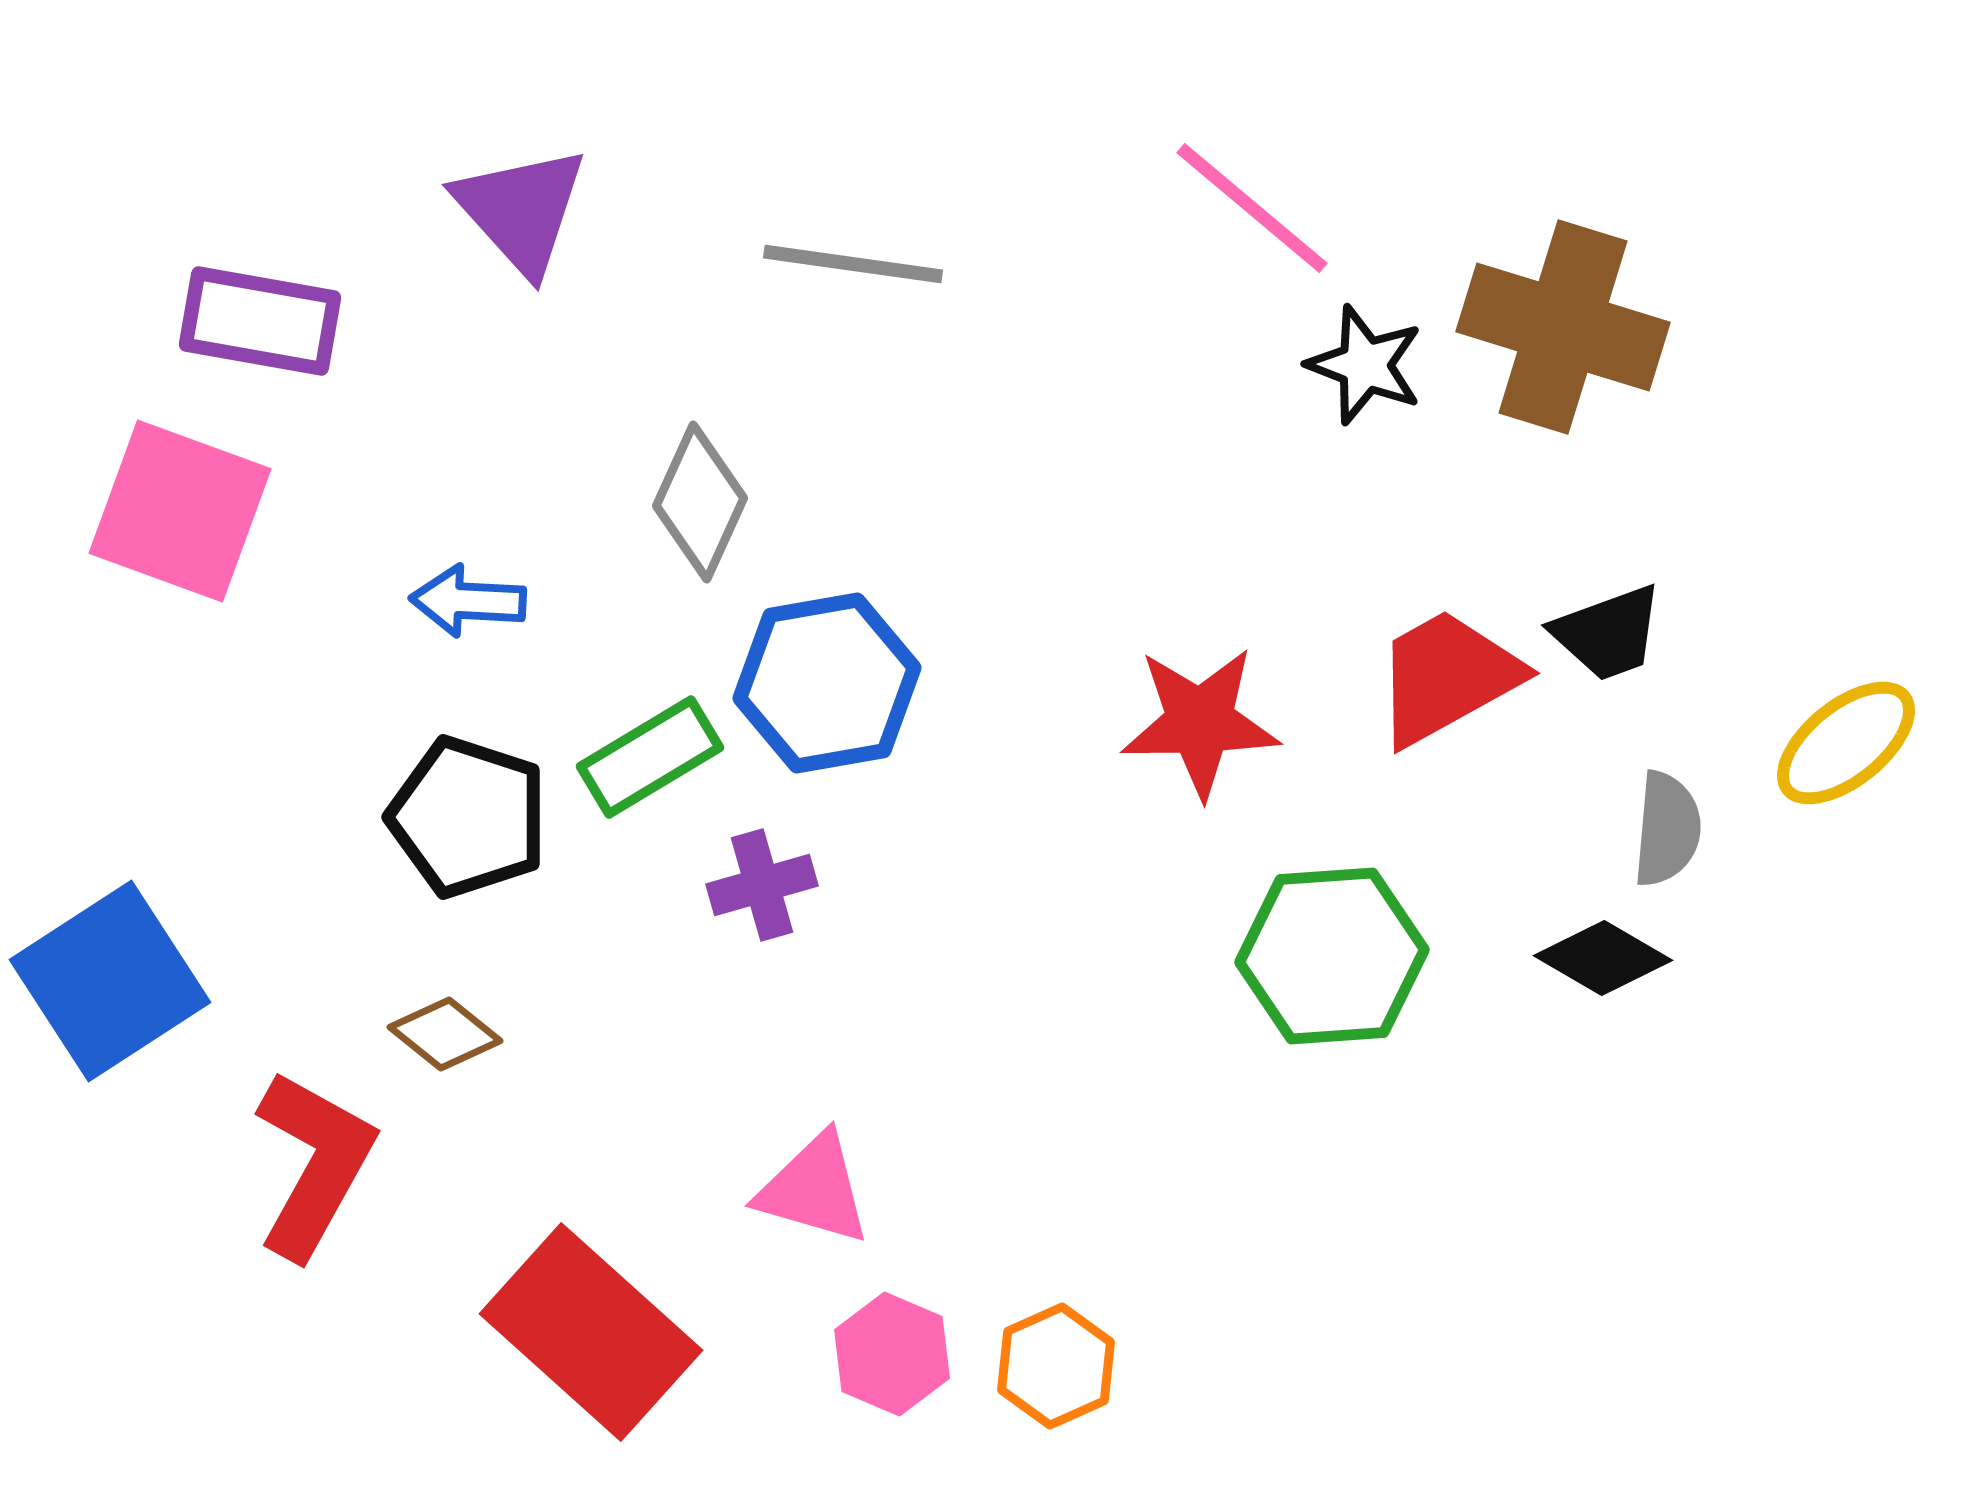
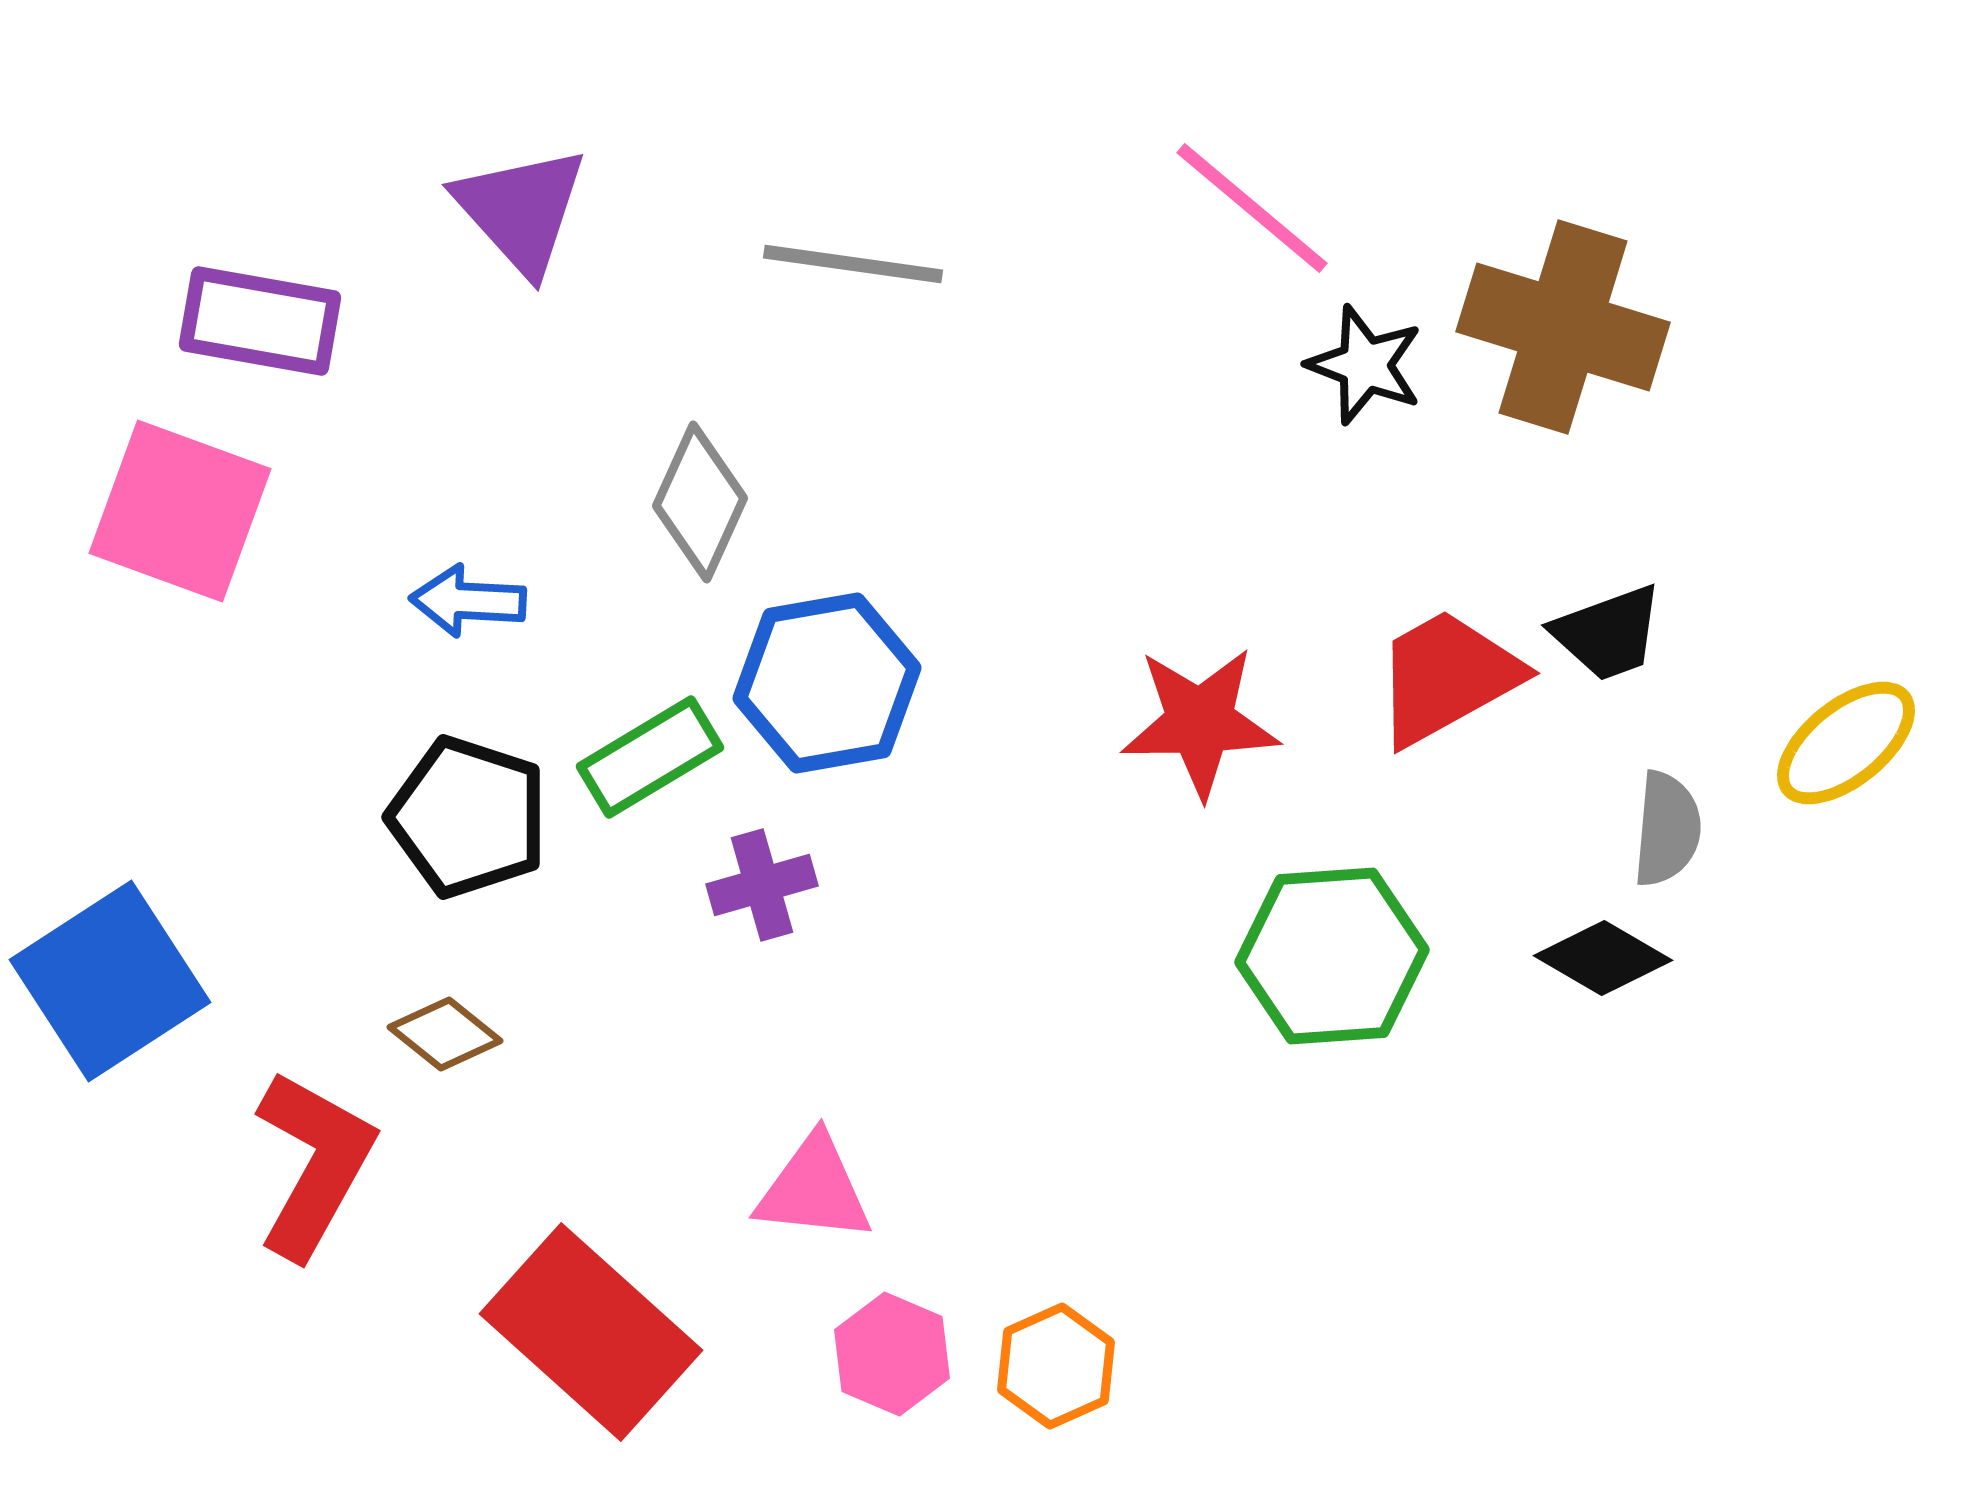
pink triangle: rotated 10 degrees counterclockwise
